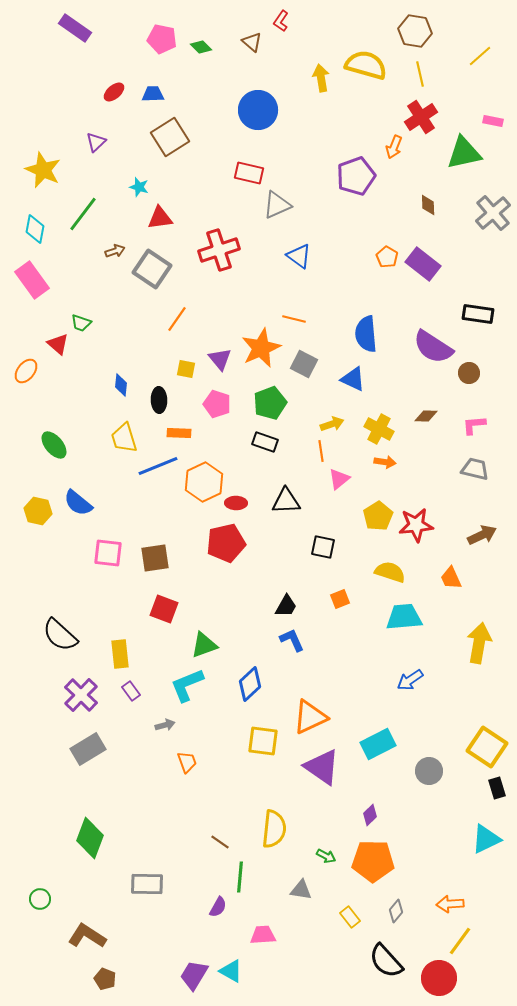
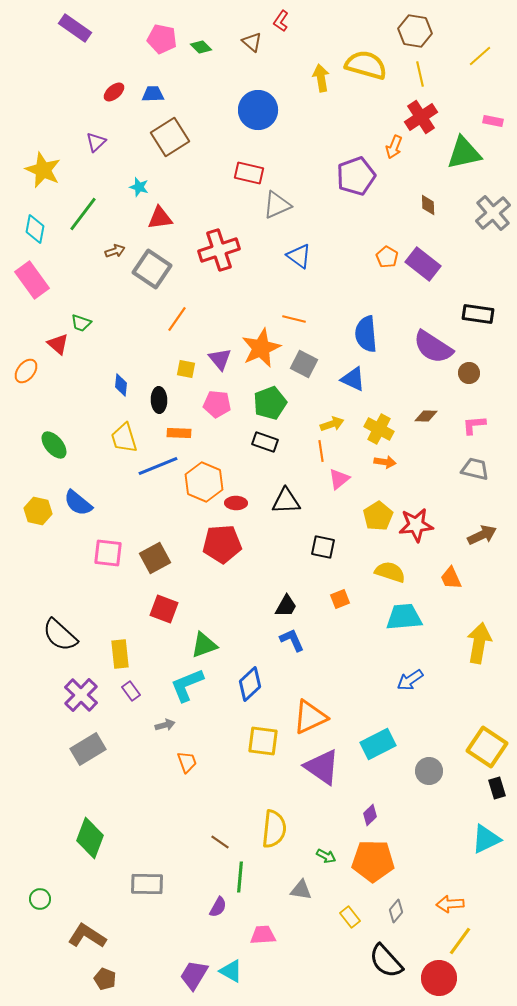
pink pentagon at (217, 404): rotated 12 degrees counterclockwise
orange hexagon at (204, 482): rotated 12 degrees counterclockwise
red pentagon at (226, 543): moved 4 px left, 1 px down; rotated 9 degrees clockwise
brown square at (155, 558): rotated 20 degrees counterclockwise
